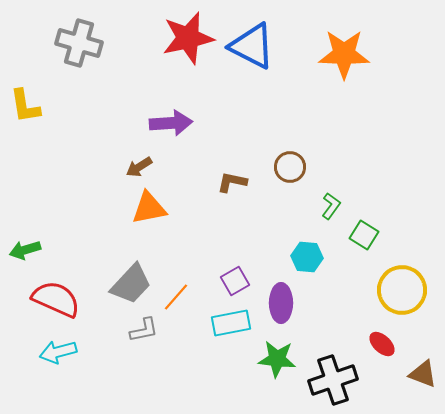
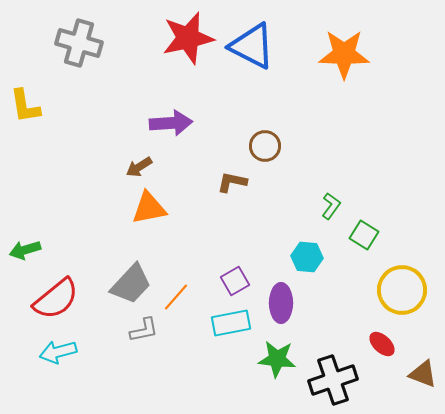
brown circle: moved 25 px left, 21 px up
red semicircle: rotated 117 degrees clockwise
